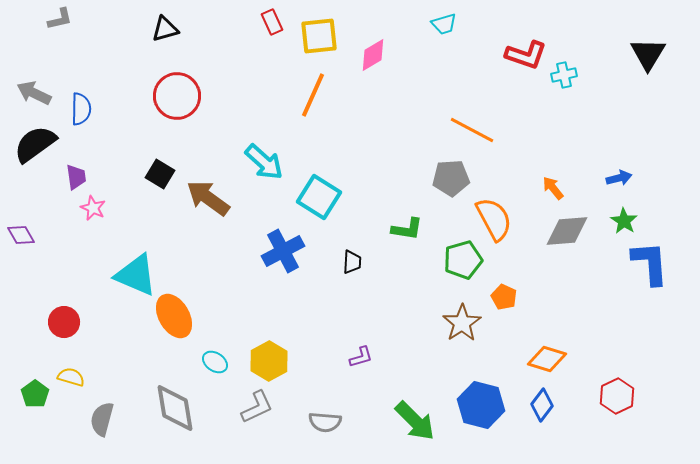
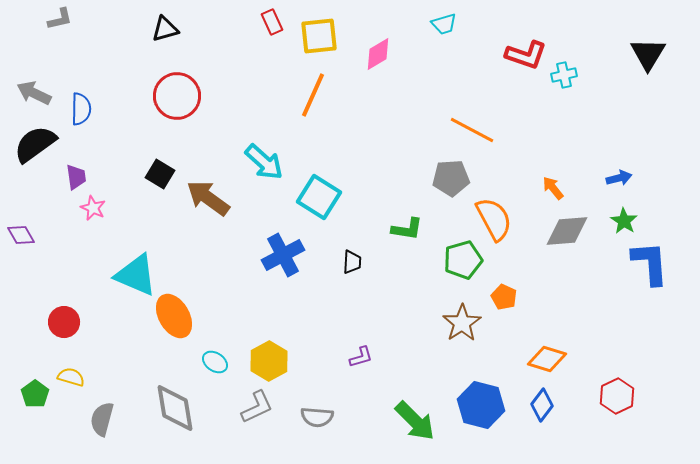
pink diamond at (373, 55): moved 5 px right, 1 px up
blue cross at (283, 251): moved 4 px down
gray semicircle at (325, 422): moved 8 px left, 5 px up
